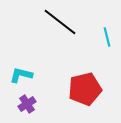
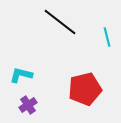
purple cross: moved 1 px right, 1 px down
